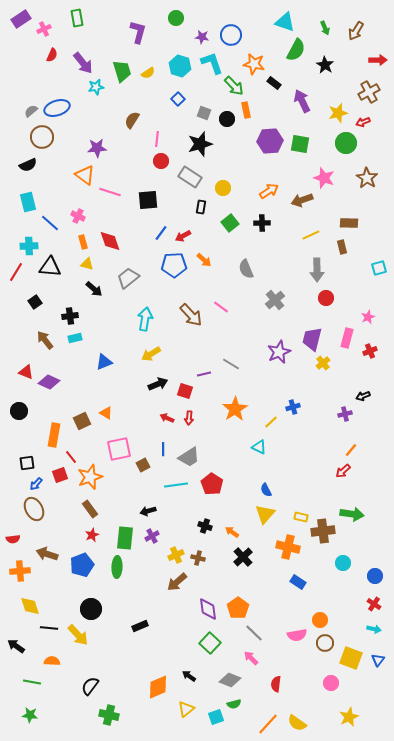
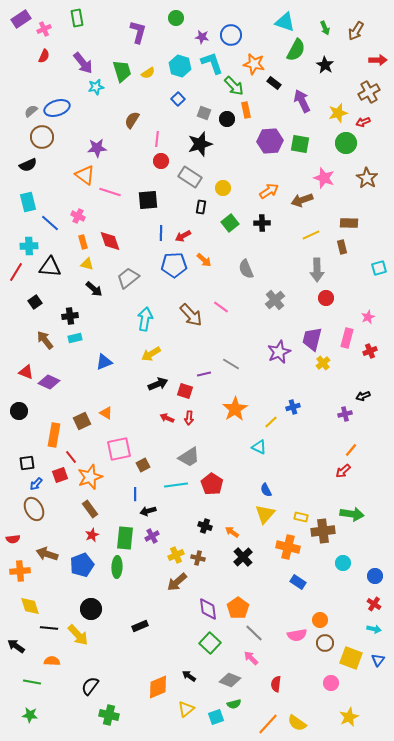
red semicircle at (52, 55): moved 8 px left, 1 px down
blue line at (161, 233): rotated 35 degrees counterclockwise
blue line at (163, 449): moved 28 px left, 45 px down
